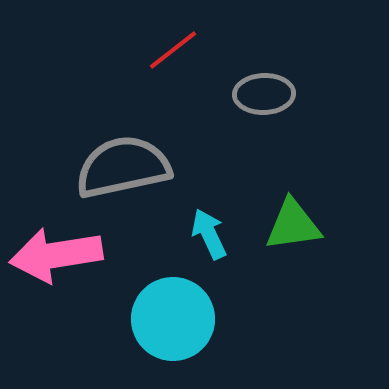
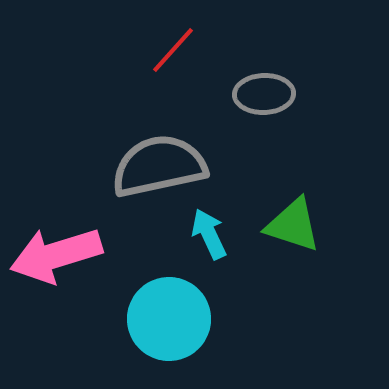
red line: rotated 10 degrees counterclockwise
gray semicircle: moved 36 px right, 1 px up
green triangle: rotated 26 degrees clockwise
pink arrow: rotated 8 degrees counterclockwise
cyan circle: moved 4 px left
